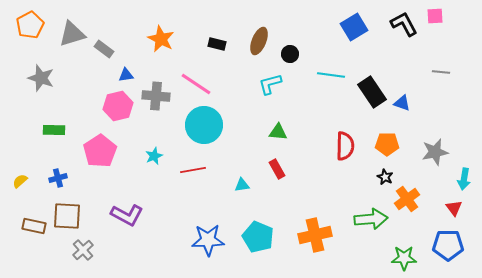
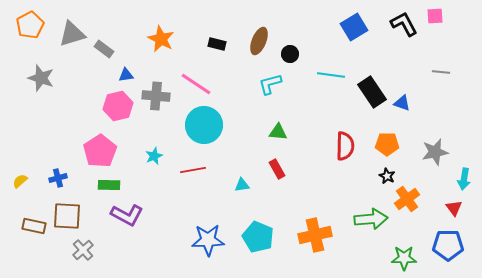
green rectangle at (54, 130): moved 55 px right, 55 px down
black star at (385, 177): moved 2 px right, 1 px up
